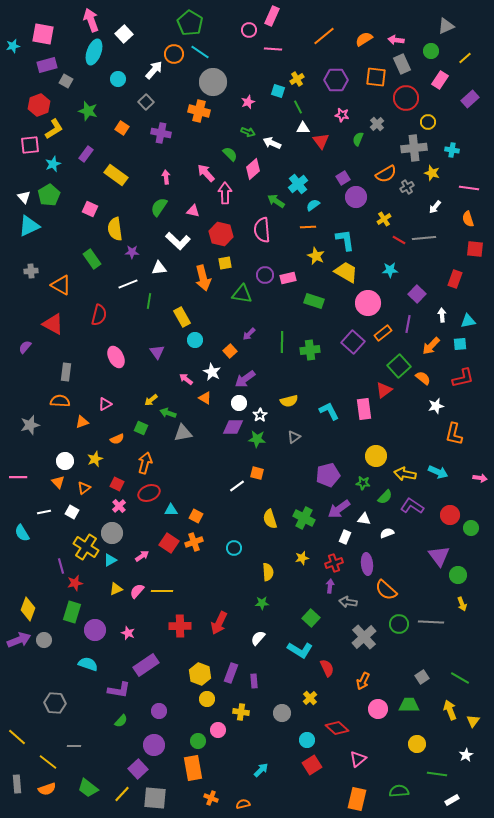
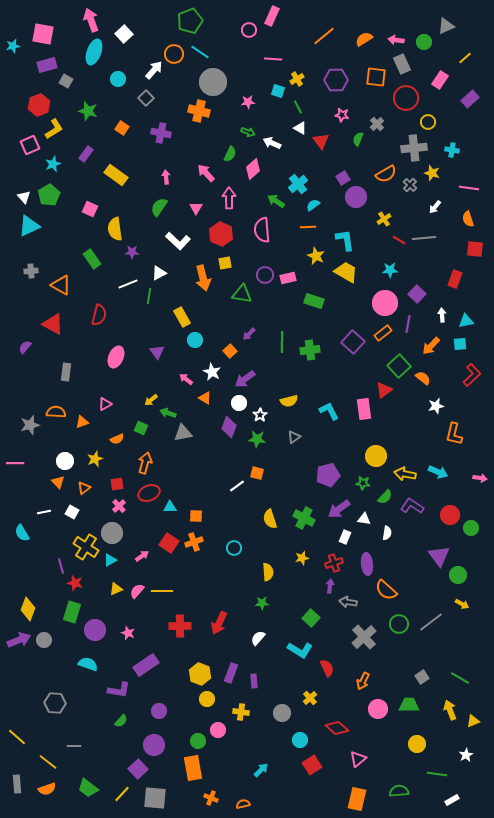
green pentagon at (190, 23): moved 2 px up; rotated 20 degrees clockwise
pink line at (273, 49): moved 10 px down
green circle at (431, 51): moved 7 px left, 9 px up
gray square at (146, 102): moved 4 px up
pink star at (248, 102): rotated 16 degrees clockwise
white triangle at (303, 128): moved 3 px left; rotated 32 degrees clockwise
pink square at (30, 145): rotated 18 degrees counterclockwise
green semicircle at (230, 154): rotated 70 degrees clockwise
gray cross at (407, 187): moved 3 px right, 2 px up; rotated 16 degrees counterclockwise
pink arrow at (225, 193): moved 4 px right, 5 px down
pink triangle at (193, 211): moved 3 px right, 3 px up; rotated 48 degrees clockwise
red hexagon at (221, 234): rotated 10 degrees clockwise
white triangle at (159, 268): moved 5 px down; rotated 21 degrees counterclockwise
green line at (149, 301): moved 5 px up
pink circle at (368, 303): moved 17 px right
cyan triangle at (468, 321): moved 2 px left
pink ellipse at (116, 357): rotated 50 degrees clockwise
red L-shape at (463, 378): moved 9 px right, 3 px up; rotated 30 degrees counterclockwise
orange semicircle at (60, 401): moved 4 px left, 11 px down
purple diamond at (233, 427): moved 4 px left; rotated 70 degrees counterclockwise
pink line at (18, 477): moved 3 px left, 14 px up
red square at (117, 484): rotated 32 degrees counterclockwise
cyan triangle at (171, 510): moved 1 px left, 3 px up
orange square at (196, 516): rotated 24 degrees counterclockwise
white semicircle at (387, 533): rotated 120 degrees clockwise
red star at (75, 583): rotated 28 degrees clockwise
yellow arrow at (462, 604): rotated 40 degrees counterclockwise
gray line at (431, 622): rotated 40 degrees counterclockwise
yellow triangle at (473, 721): rotated 32 degrees clockwise
cyan circle at (307, 740): moved 7 px left
